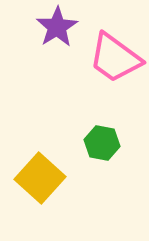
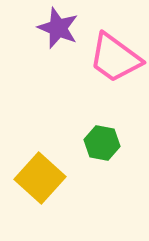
purple star: moved 1 px right, 1 px down; rotated 18 degrees counterclockwise
